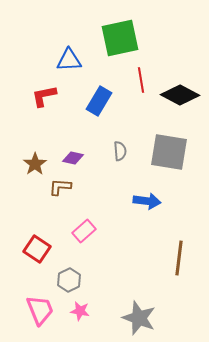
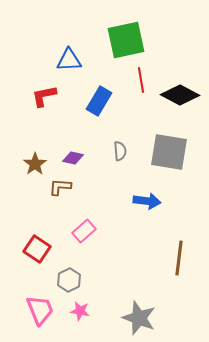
green square: moved 6 px right, 2 px down
